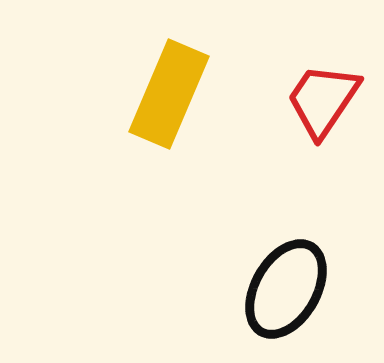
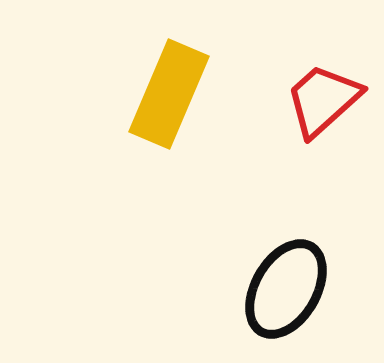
red trapezoid: rotated 14 degrees clockwise
